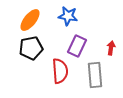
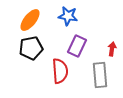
red arrow: moved 1 px right, 1 px down
gray rectangle: moved 5 px right
